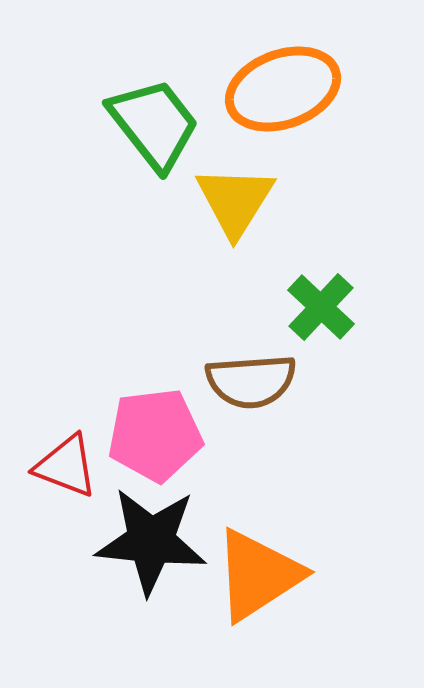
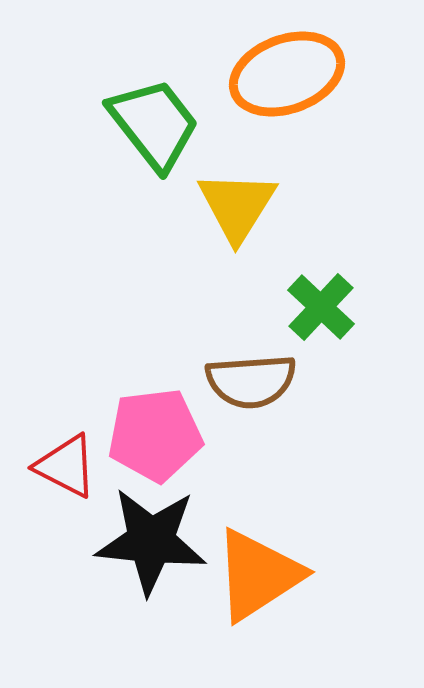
orange ellipse: moved 4 px right, 15 px up
yellow triangle: moved 2 px right, 5 px down
red triangle: rotated 6 degrees clockwise
